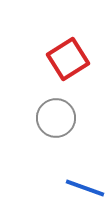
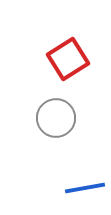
blue line: rotated 30 degrees counterclockwise
